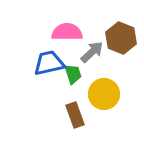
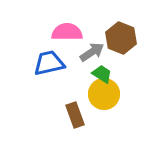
gray arrow: rotated 10 degrees clockwise
green trapezoid: moved 29 px right; rotated 40 degrees counterclockwise
